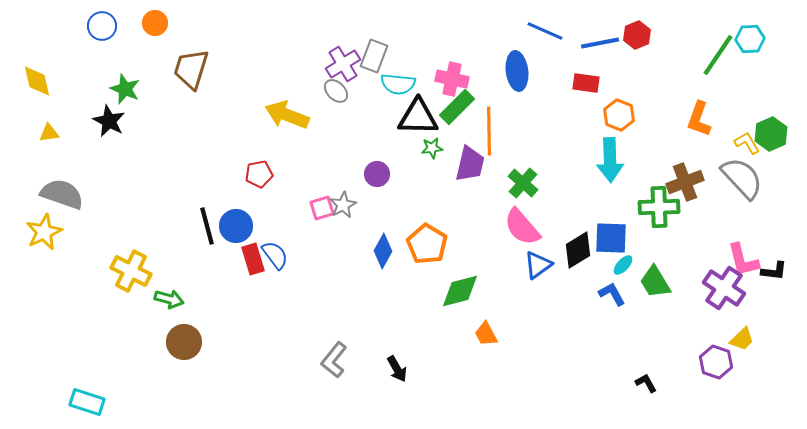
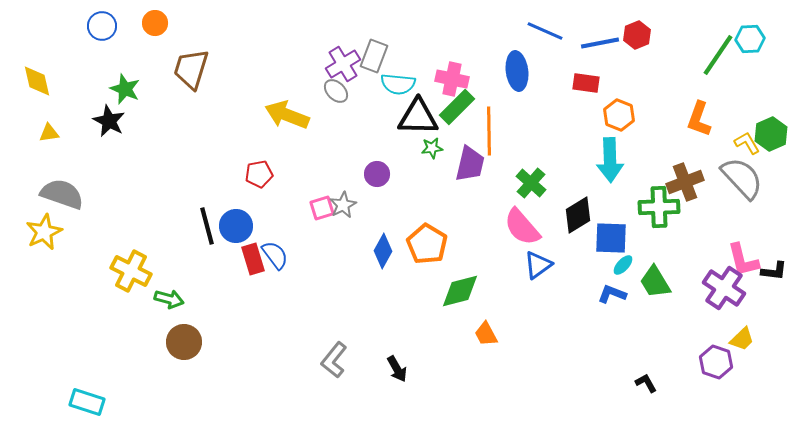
green cross at (523, 183): moved 8 px right
black diamond at (578, 250): moved 35 px up
blue L-shape at (612, 294): rotated 40 degrees counterclockwise
